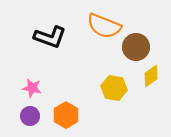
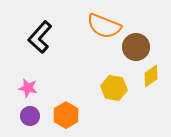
black L-shape: moved 10 px left; rotated 112 degrees clockwise
pink star: moved 4 px left
